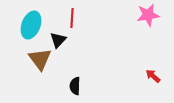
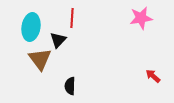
pink star: moved 7 px left, 3 px down
cyan ellipse: moved 2 px down; rotated 12 degrees counterclockwise
black semicircle: moved 5 px left
